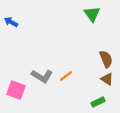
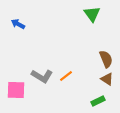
blue arrow: moved 7 px right, 2 px down
pink square: rotated 18 degrees counterclockwise
green rectangle: moved 1 px up
